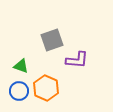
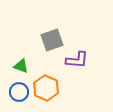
blue circle: moved 1 px down
